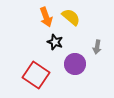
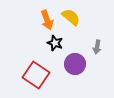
orange arrow: moved 1 px right, 3 px down
black star: moved 1 px down
